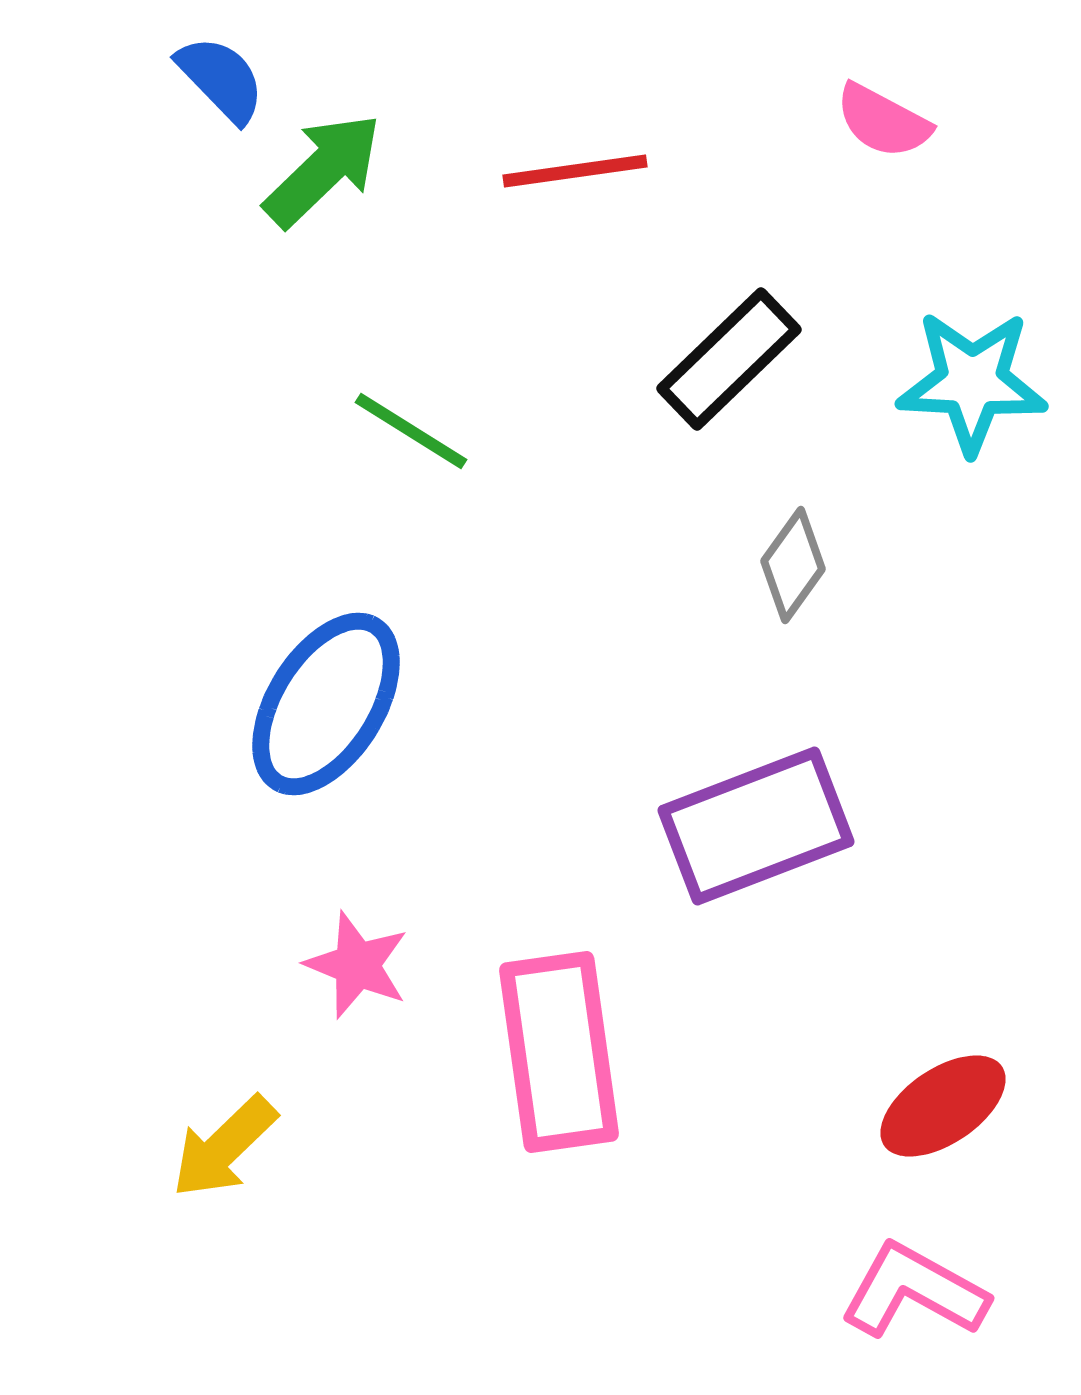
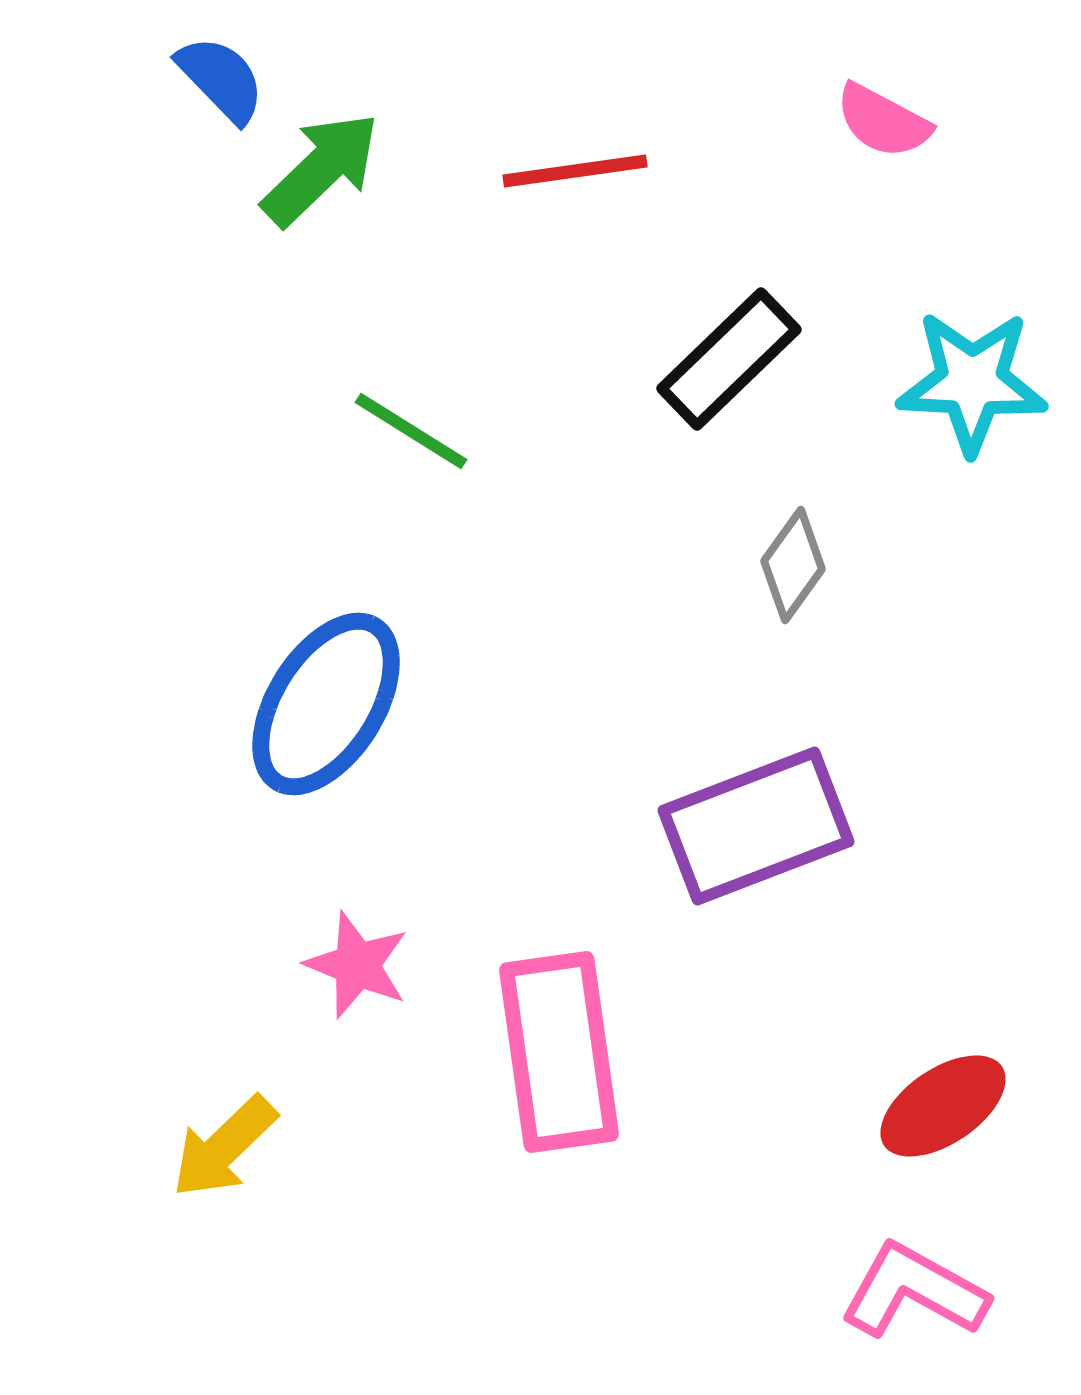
green arrow: moved 2 px left, 1 px up
